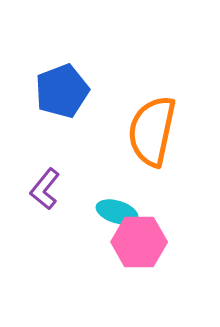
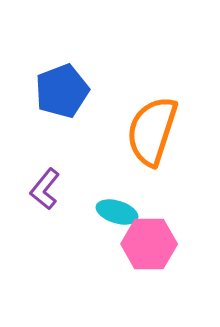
orange semicircle: rotated 6 degrees clockwise
pink hexagon: moved 10 px right, 2 px down
